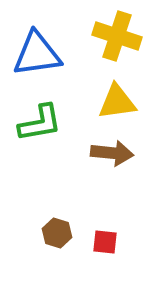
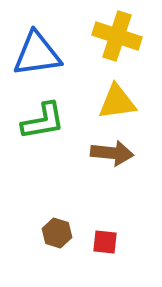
green L-shape: moved 3 px right, 2 px up
